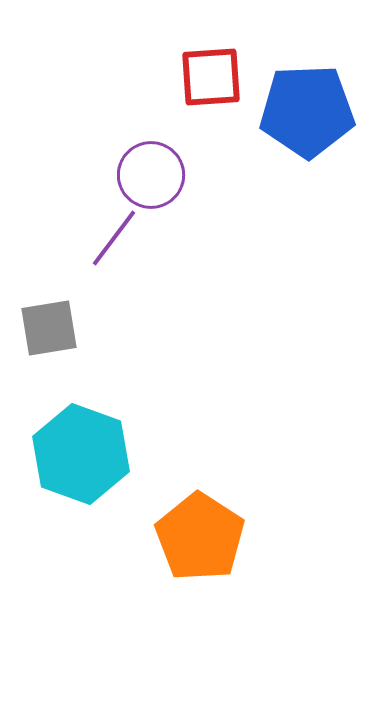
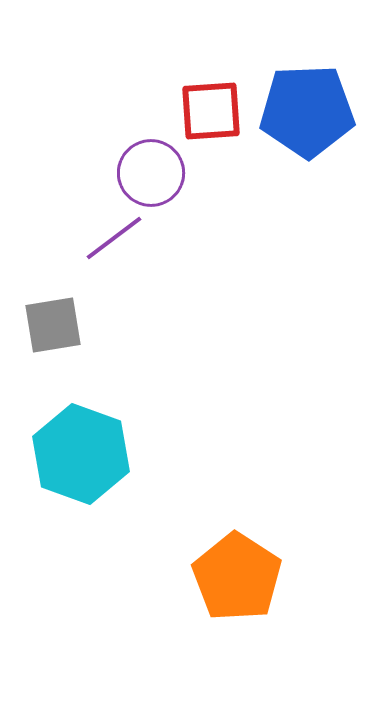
red square: moved 34 px down
purple circle: moved 2 px up
purple line: rotated 16 degrees clockwise
gray square: moved 4 px right, 3 px up
orange pentagon: moved 37 px right, 40 px down
